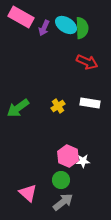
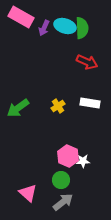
cyan ellipse: moved 1 px left, 1 px down; rotated 15 degrees counterclockwise
